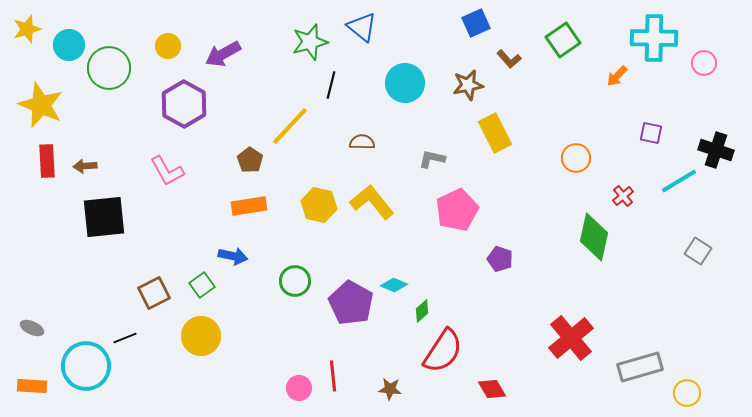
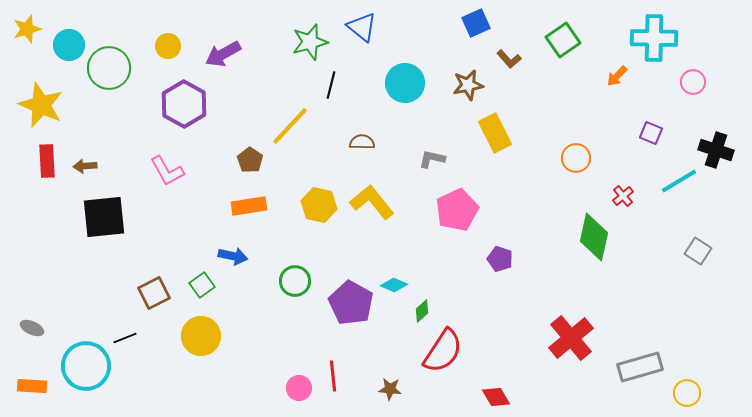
pink circle at (704, 63): moved 11 px left, 19 px down
purple square at (651, 133): rotated 10 degrees clockwise
red diamond at (492, 389): moved 4 px right, 8 px down
